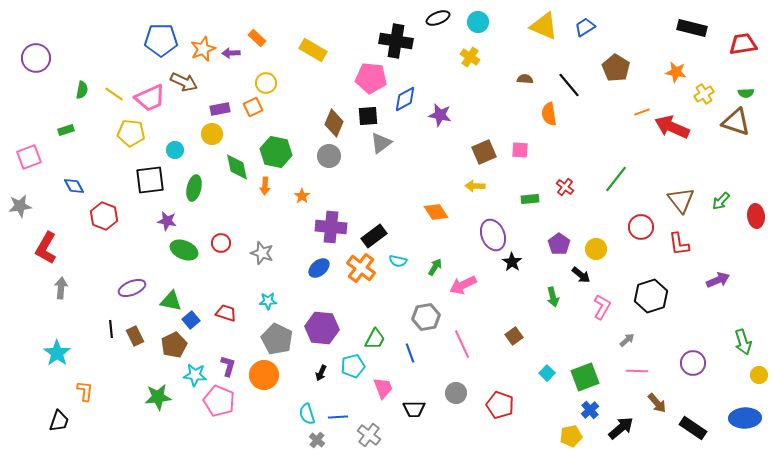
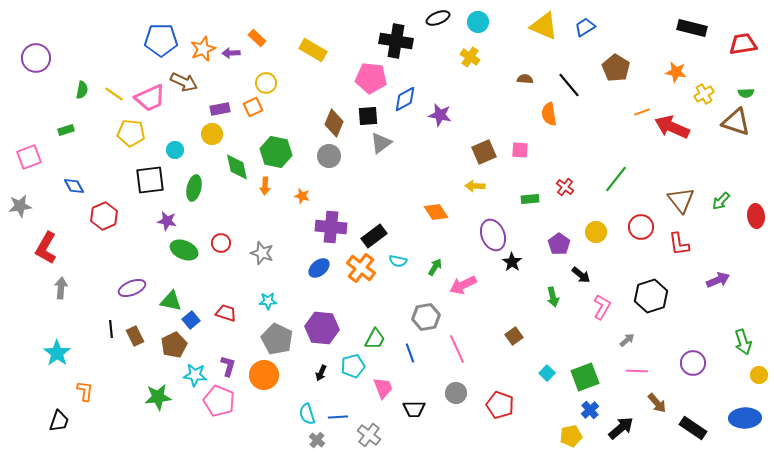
orange star at (302, 196): rotated 21 degrees counterclockwise
red hexagon at (104, 216): rotated 16 degrees clockwise
yellow circle at (596, 249): moved 17 px up
pink line at (462, 344): moved 5 px left, 5 px down
